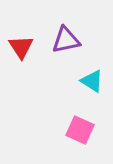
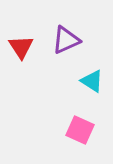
purple triangle: rotated 12 degrees counterclockwise
